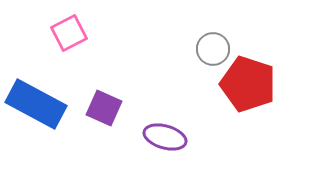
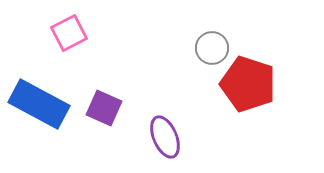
gray circle: moved 1 px left, 1 px up
blue rectangle: moved 3 px right
purple ellipse: rotated 51 degrees clockwise
